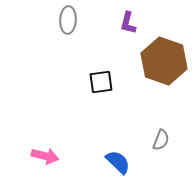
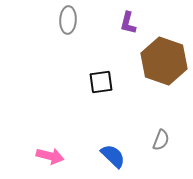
pink arrow: moved 5 px right
blue semicircle: moved 5 px left, 6 px up
